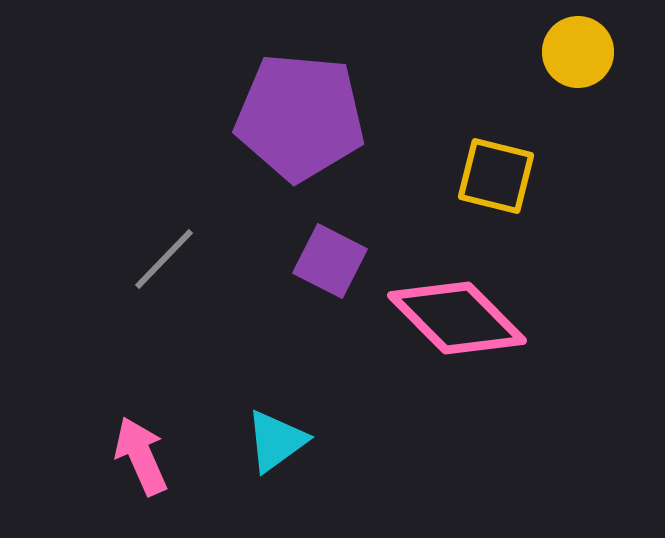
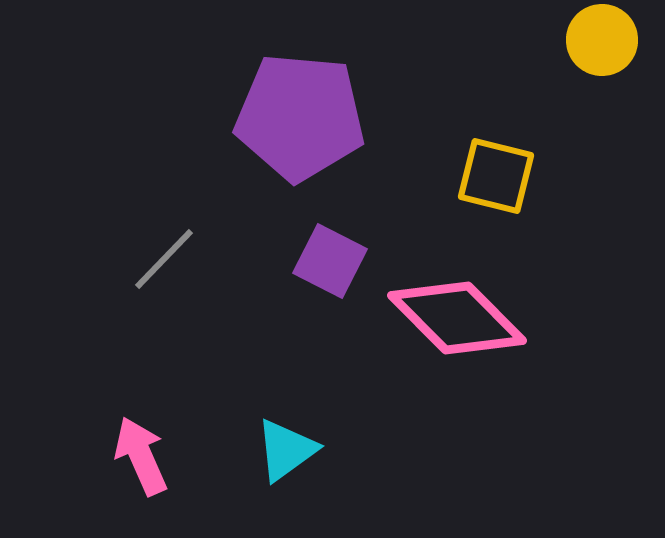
yellow circle: moved 24 px right, 12 px up
cyan triangle: moved 10 px right, 9 px down
